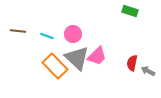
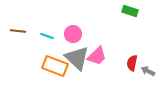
orange rectangle: rotated 25 degrees counterclockwise
